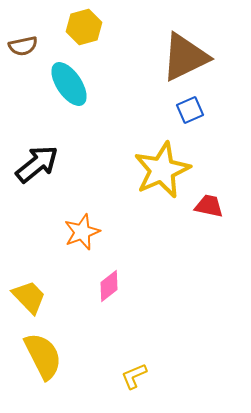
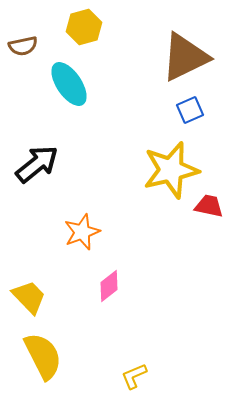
yellow star: moved 9 px right; rotated 10 degrees clockwise
